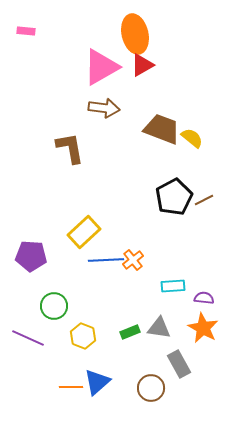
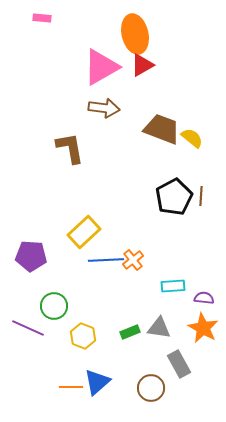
pink rectangle: moved 16 px right, 13 px up
brown line: moved 3 px left, 4 px up; rotated 60 degrees counterclockwise
purple line: moved 10 px up
